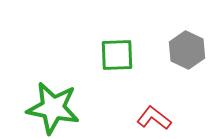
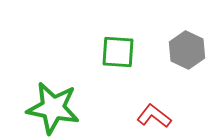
green square: moved 1 px right, 3 px up; rotated 6 degrees clockwise
red L-shape: moved 2 px up
